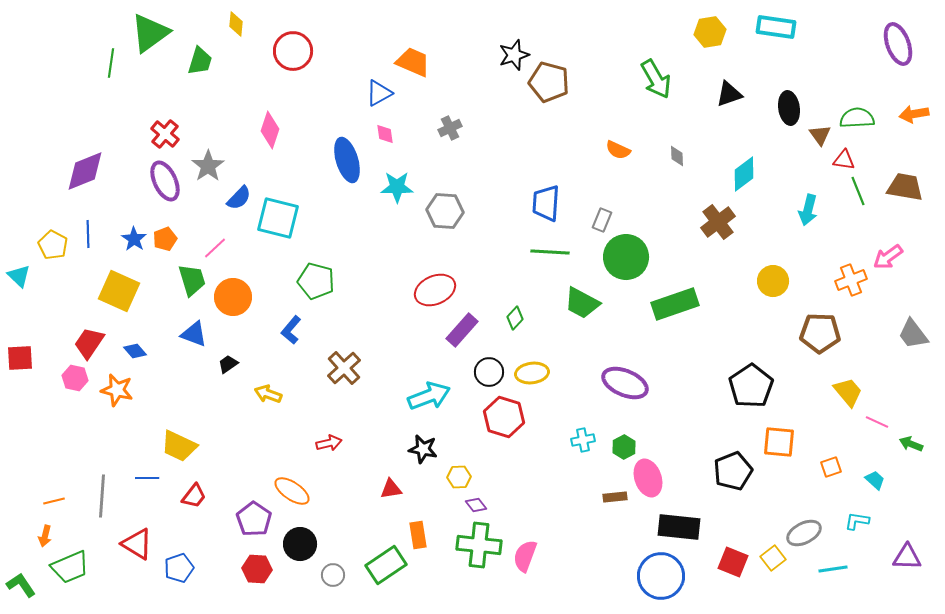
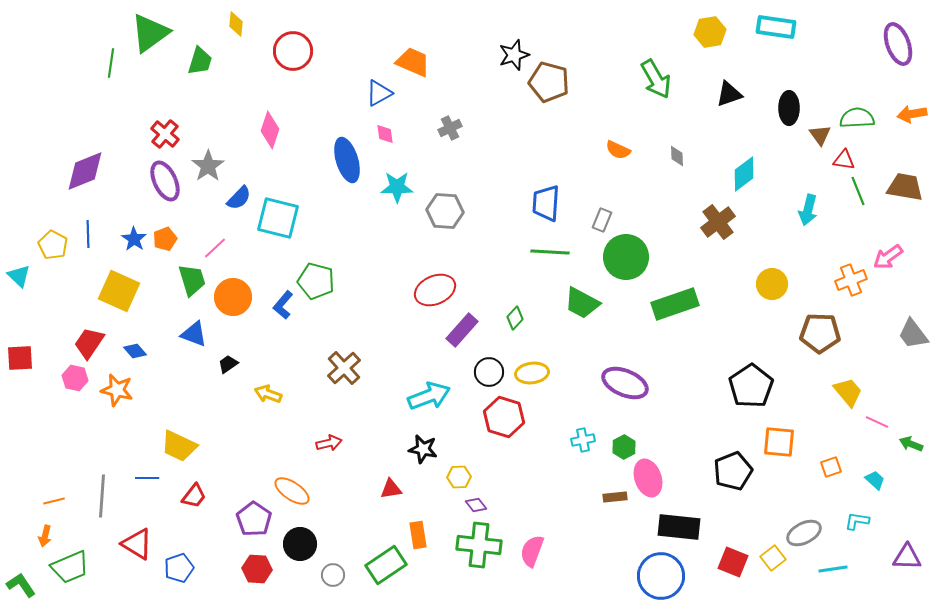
black ellipse at (789, 108): rotated 8 degrees clockwise
orange arrow at (914, 114): moved 2 px left
yellow circle at (773, 281): moved 1 px left, 3 px down
blue L-shape at (291, 330): moved 8 px left, 25 px up
pink semicircle at (525, 556): moved 7 px right, 5 px up
